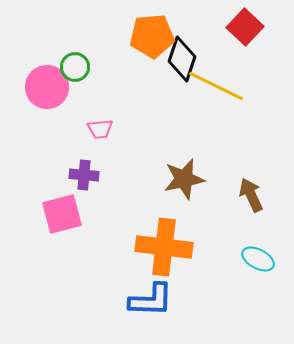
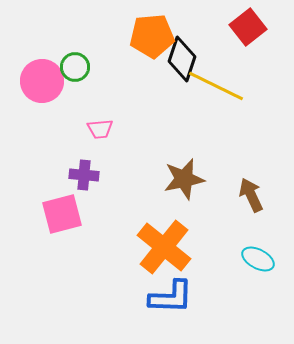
red square: moved 3 px right; rotated 9 degrees clockwise
pink circle: moved 5 px left, 6 px up
orange cross: rotated 32 degrees clockwise
blue L-shape: moved 20 px right, 3 px up
